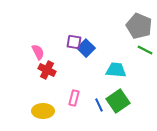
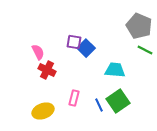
cyan trapezoid: moved 1 px left
yellow ellipse: rotated 20 degrees counterclockwise
